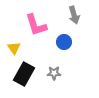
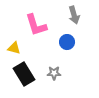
blue circle: moved 3 px right
yellow triangle: rotated 40 degrees counterclockwise
black rectangle: rotated 60 degrees counterclockwise
